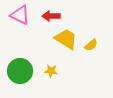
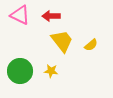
yellow trapezoid: moved 4 px left, 2 px down; rotated 20 degrees clockwise
